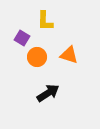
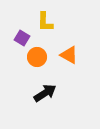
yellow L-shape: moved 1 px down
orange triangle: rotated 12 degrees clockwise
black arrow: moved 3 px left
